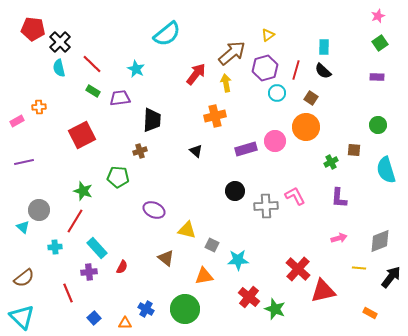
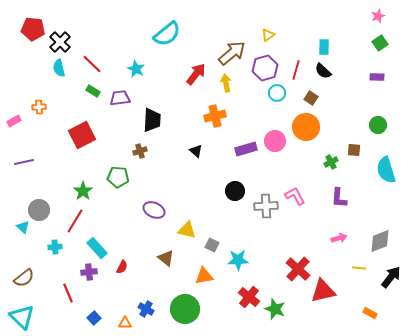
pink rectangle at (17, 121): moved 3 px left
green star at (83, 191): rotated 18 degrees clockwise
